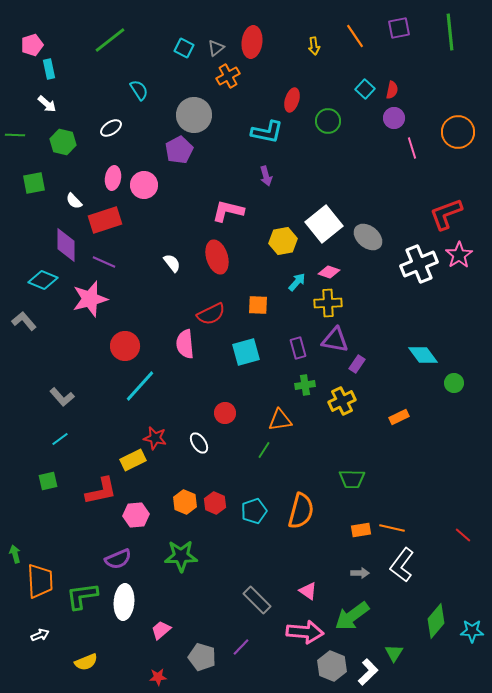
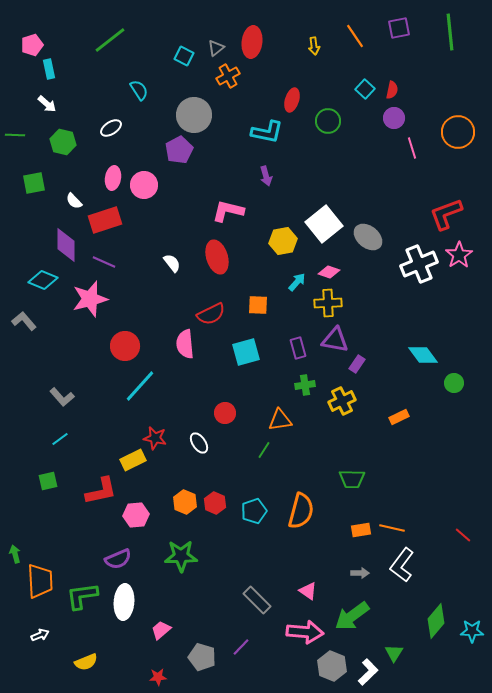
cyan square at (184, 48): moved 8 px down
